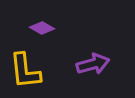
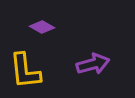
purple diamond: moved 1 px up
